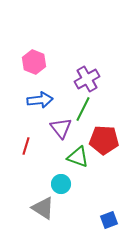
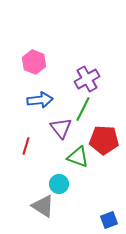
cyan circle: moved 2 px left
gray triangle: moved 2 px up
